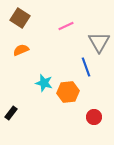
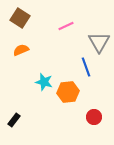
cyan star: moved 1 px up
black rectangle: moved 3 px right, 7 px down
